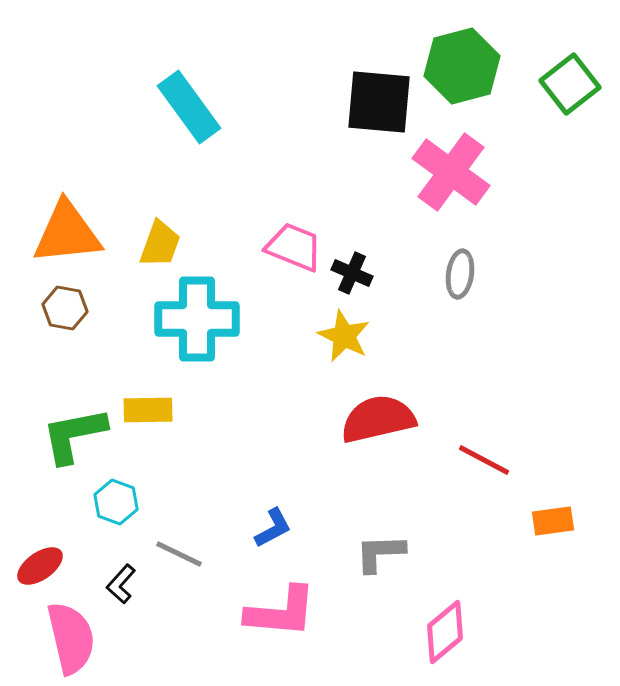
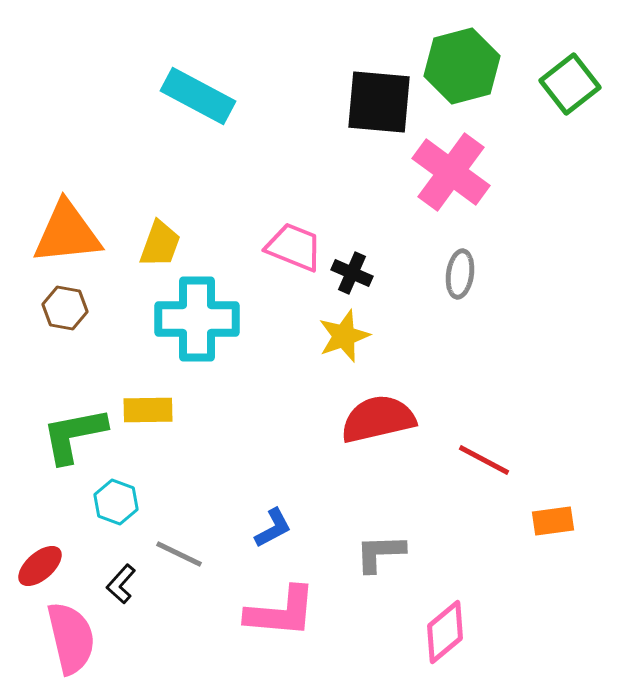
cyan rectangle: moved 9 px right, 11 px up; rotated 26 degrees counterclockwise
yellow star: rotated 26 degrees clockwise
red ellipse: rotated 6 degrees counterclockwise
